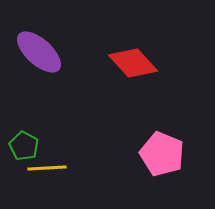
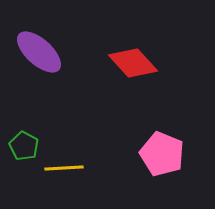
yellow line: moved 17 px right
